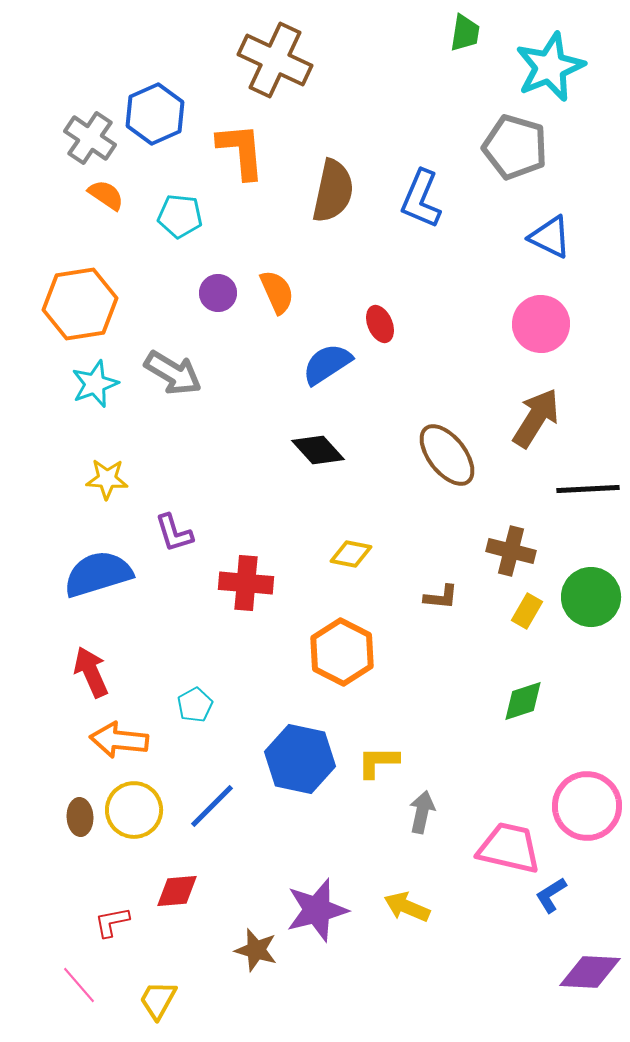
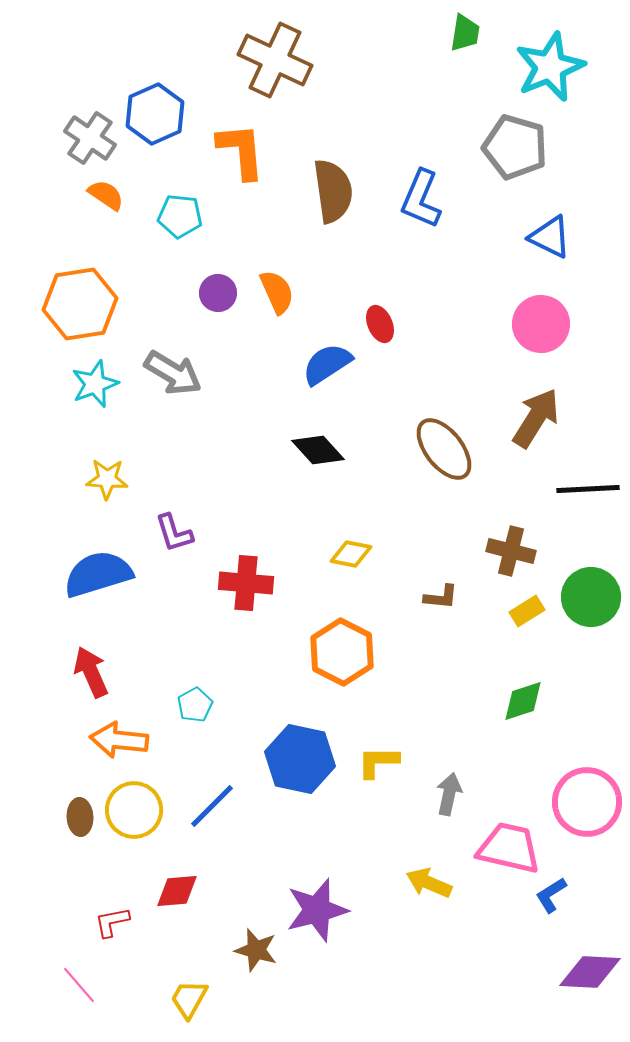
brown semicircle at (333, 191): rotated 20 degrees counterclockwise
brown ellipse at (447, 455): moved 3 px left, 6 px up
yellow rectangle at (527, 611): rotated 28 degrees clockwise
pink circle at (587, 806): moved 4 px up
gray arrow at (422, 812): moved 27 px right, 18 px up
yellow arrow at (407, 907): moved 22 px right, 24 px up
yellow trapezoid at (158, 1000): moved 31 px right, 1 px up
